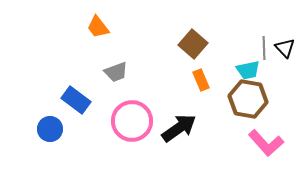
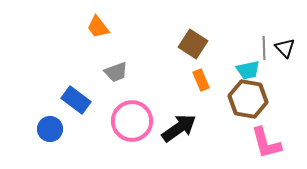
brown square: rotated 8 degrees counterclockwise
pink L-shape: rotated 27 degrees clockwise
